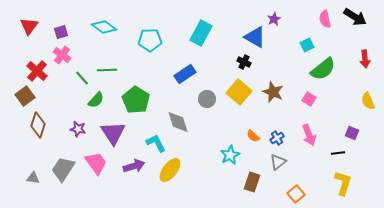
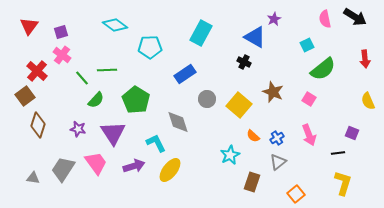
cyan diamond at (104, 27): moved 11 px right, 2 px up
cyan pentagon at (150, 40): moved 7 px down
yellow square at (239, 92): moved 13 px down
